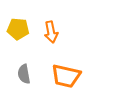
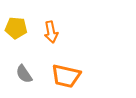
yellow pentagon: moved 2 px left, 1 px up
gray semicircle: rotated 24 degrees counterclockwise
